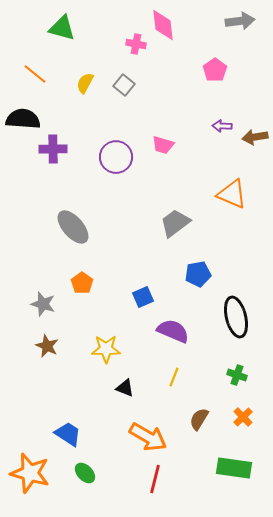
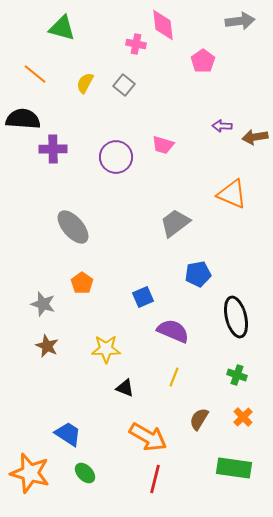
pink pentagon: moved 12 px left, 9 px up
